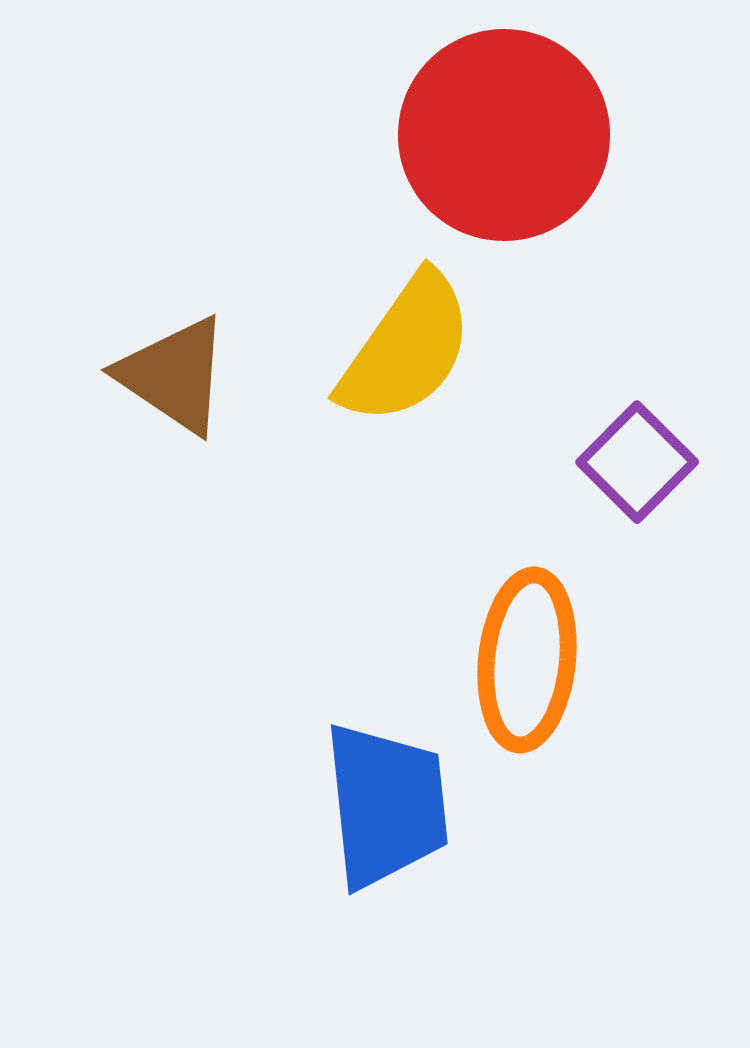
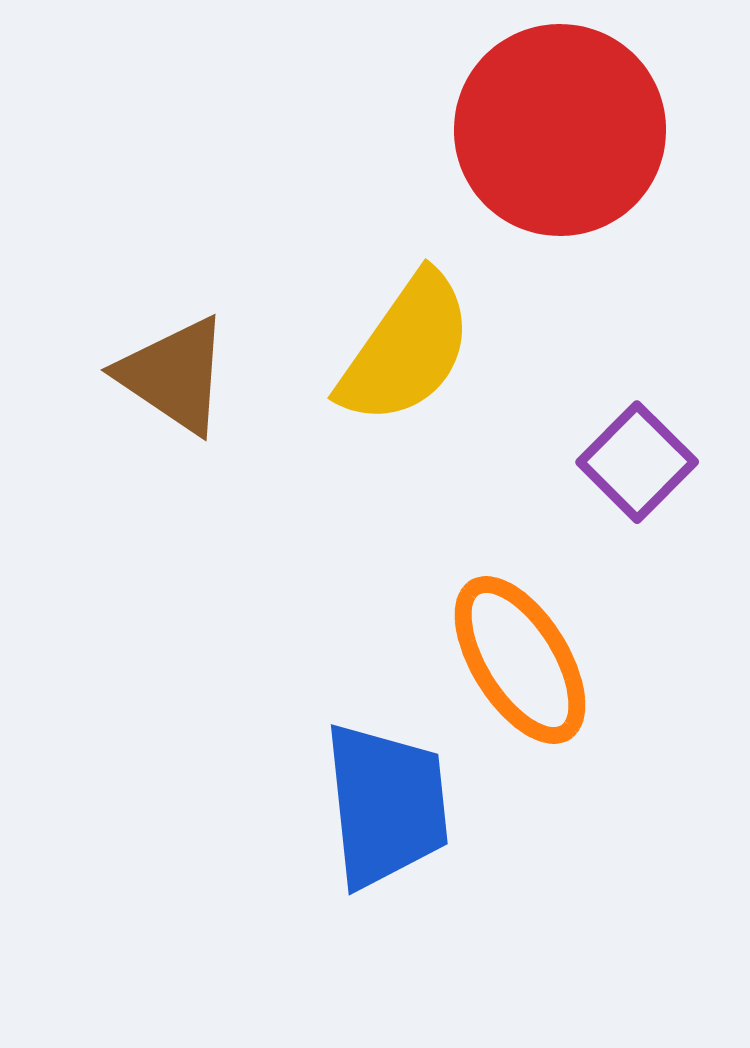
red circle: moved 56 px right, 5 px up
orange ellipse: moved 7 px left; rotated 38 degrees counterclockwise
